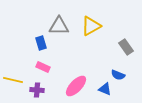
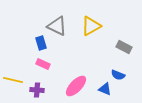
gray triangle: moved 2 px left; rotated 25 degrees clockwise
gray rectangle: moved 2 px left; rotated 28 degrees counterclockwise
pink rectangle: moved 3 px up
